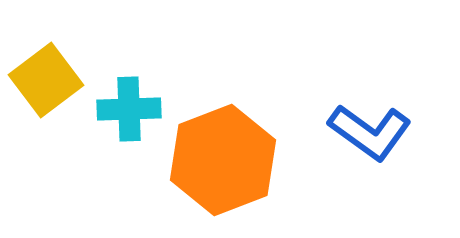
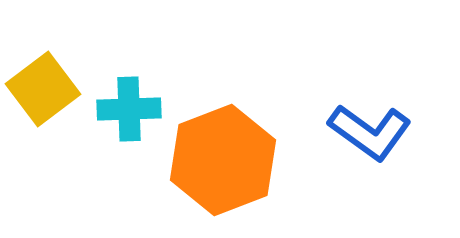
yellow square: moved 3 px left, 9 px down
